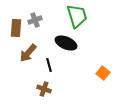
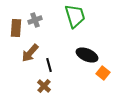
green trapezoid: moved 2 px left
black ellipse: moved 21 px right, 12 px down
brown arrow: moved 2 px right
brown cross: moved 3 px up; rotated 24 degrees clockwise
